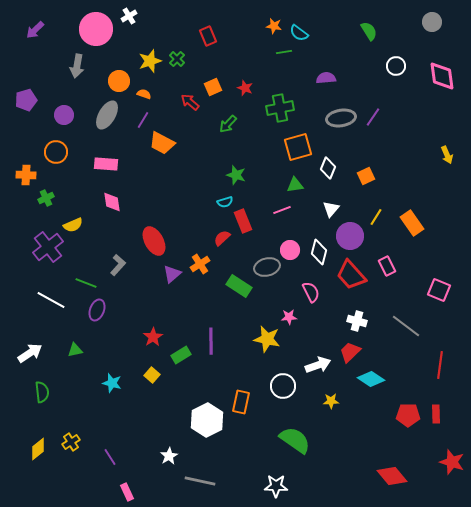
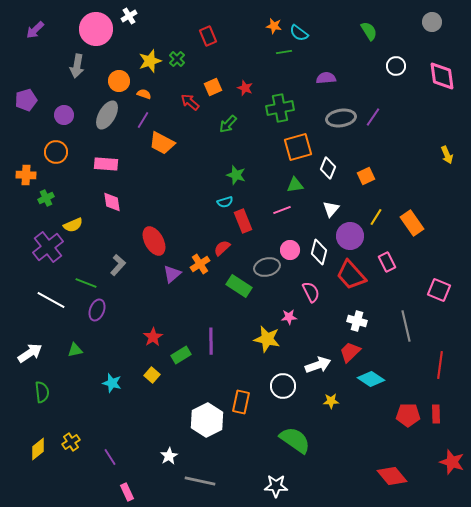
red semicircle at (222, 238): moved 10 px down
pink rectangle at (387, 266): moved 4 px up
gray line at (406, 326): rotated 40 degrees clockwise
